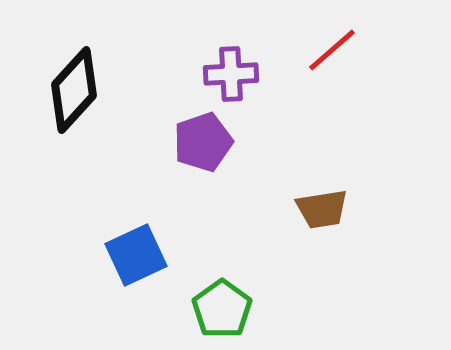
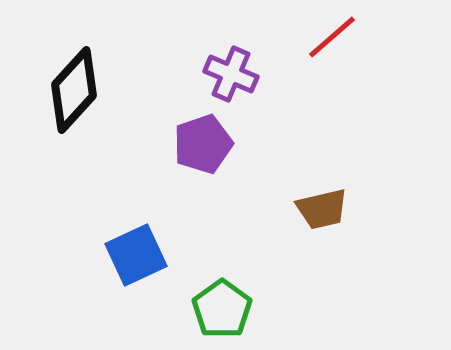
red line: moved 13 px up
purple cross: rotated 26 degrees clockwise
purple pentagon: moved 2 px down
brown trapezoid: rotated 4 degrees counterclockwise
